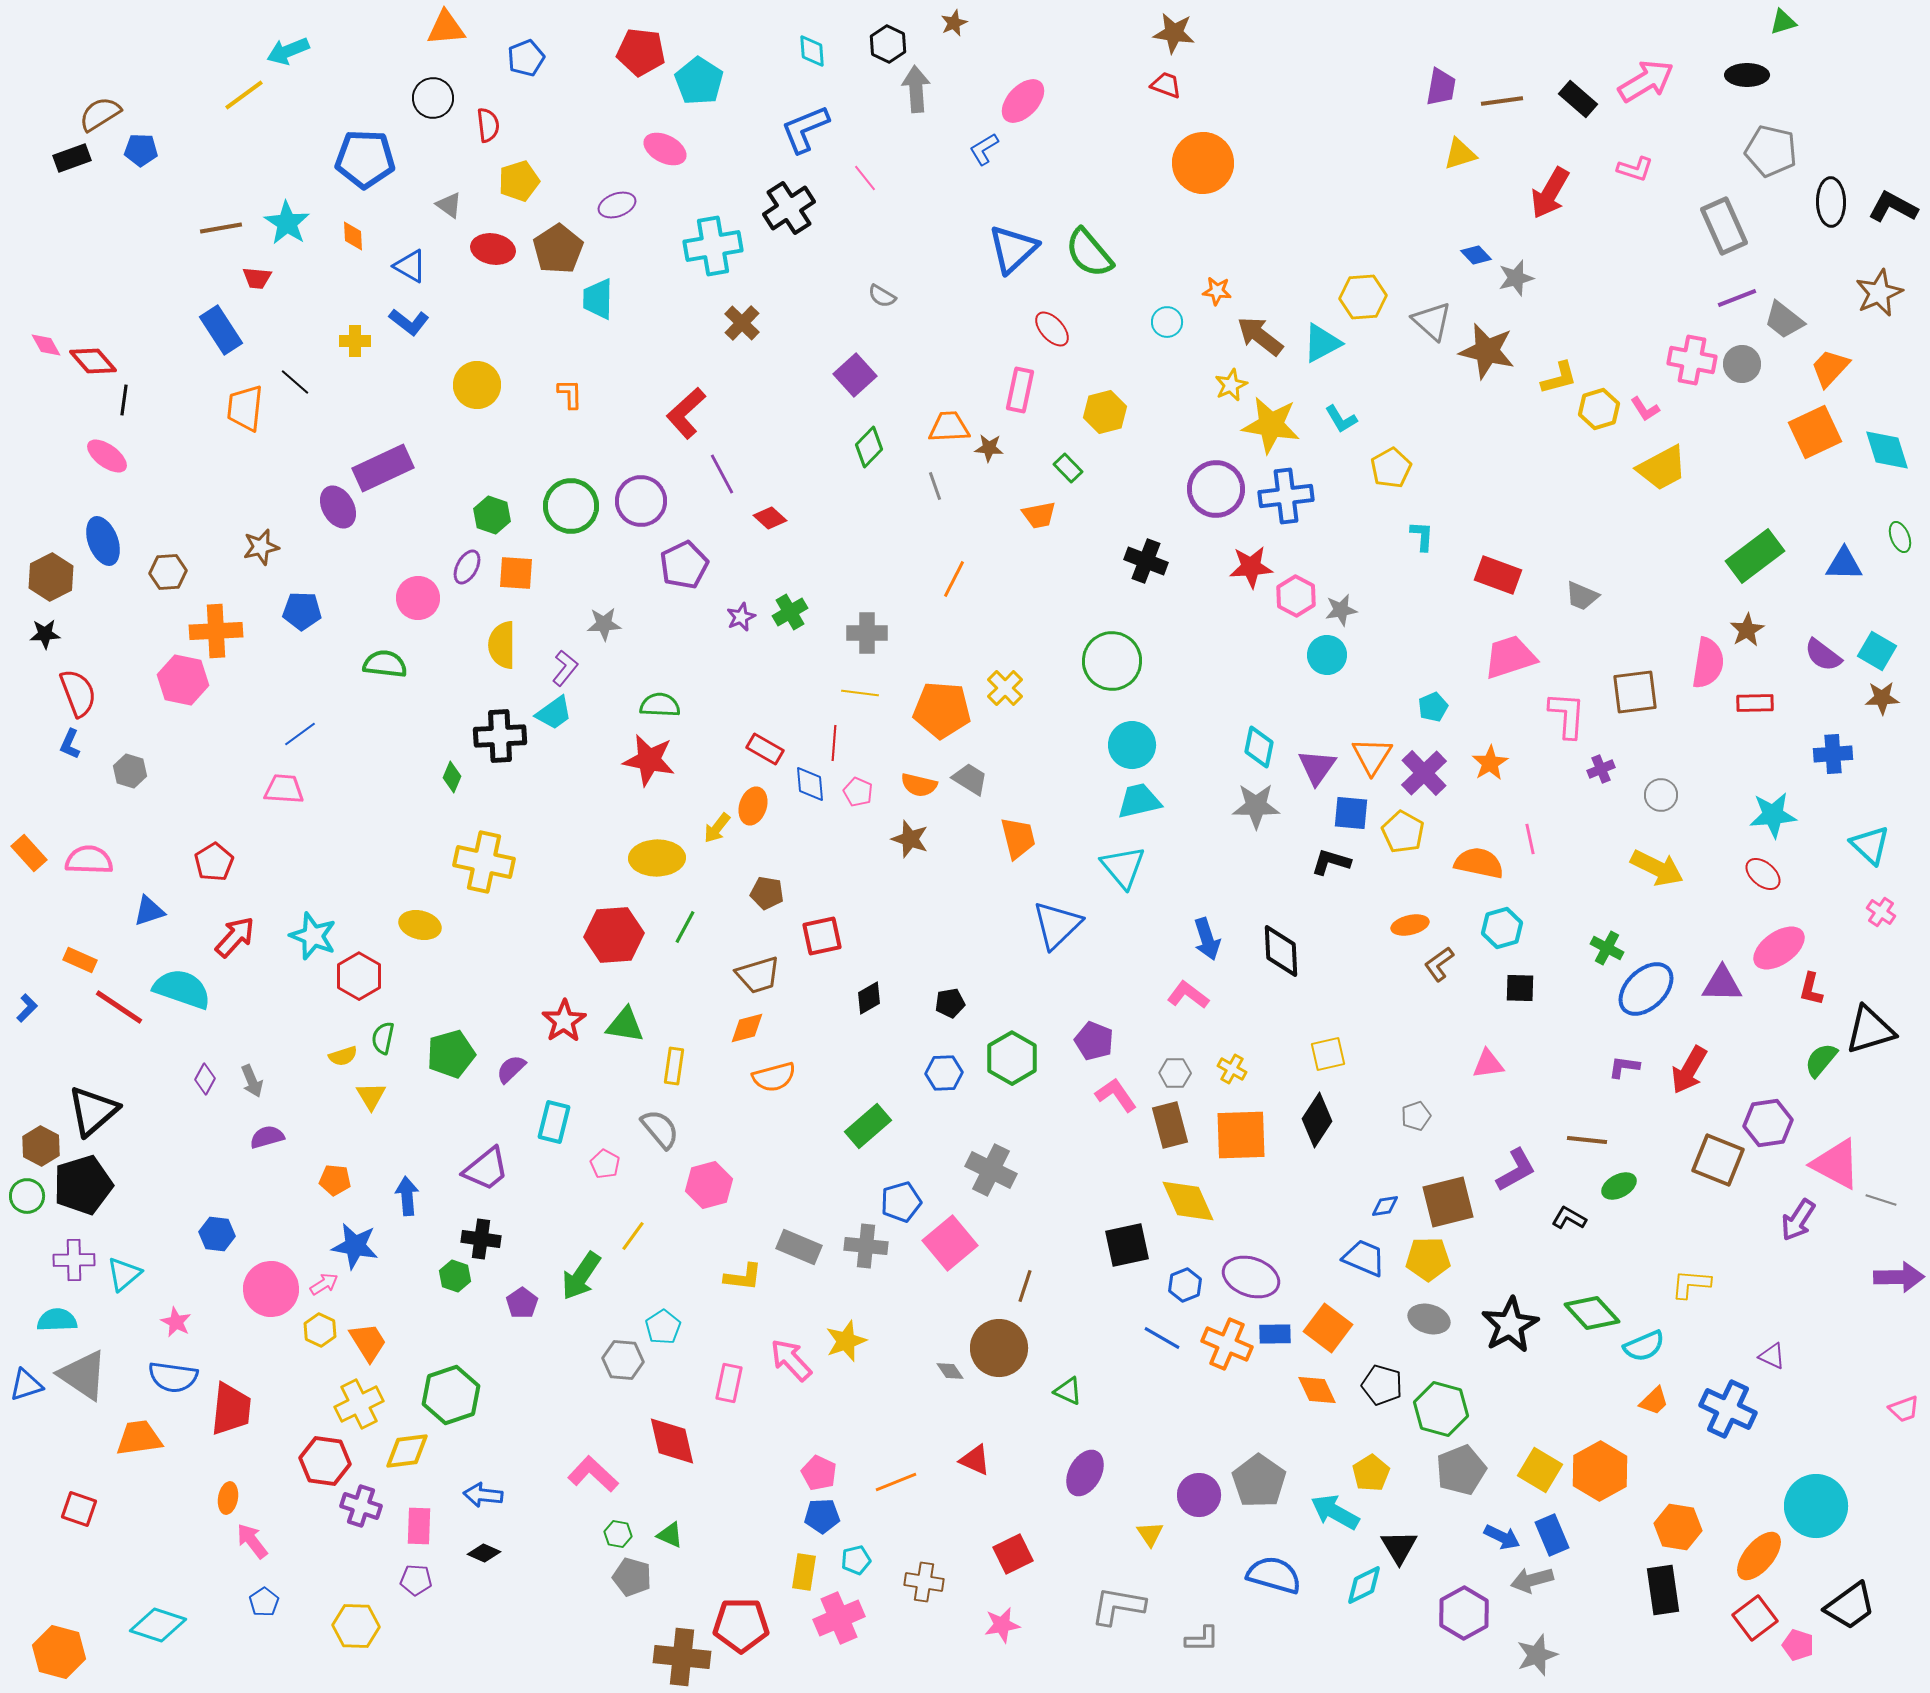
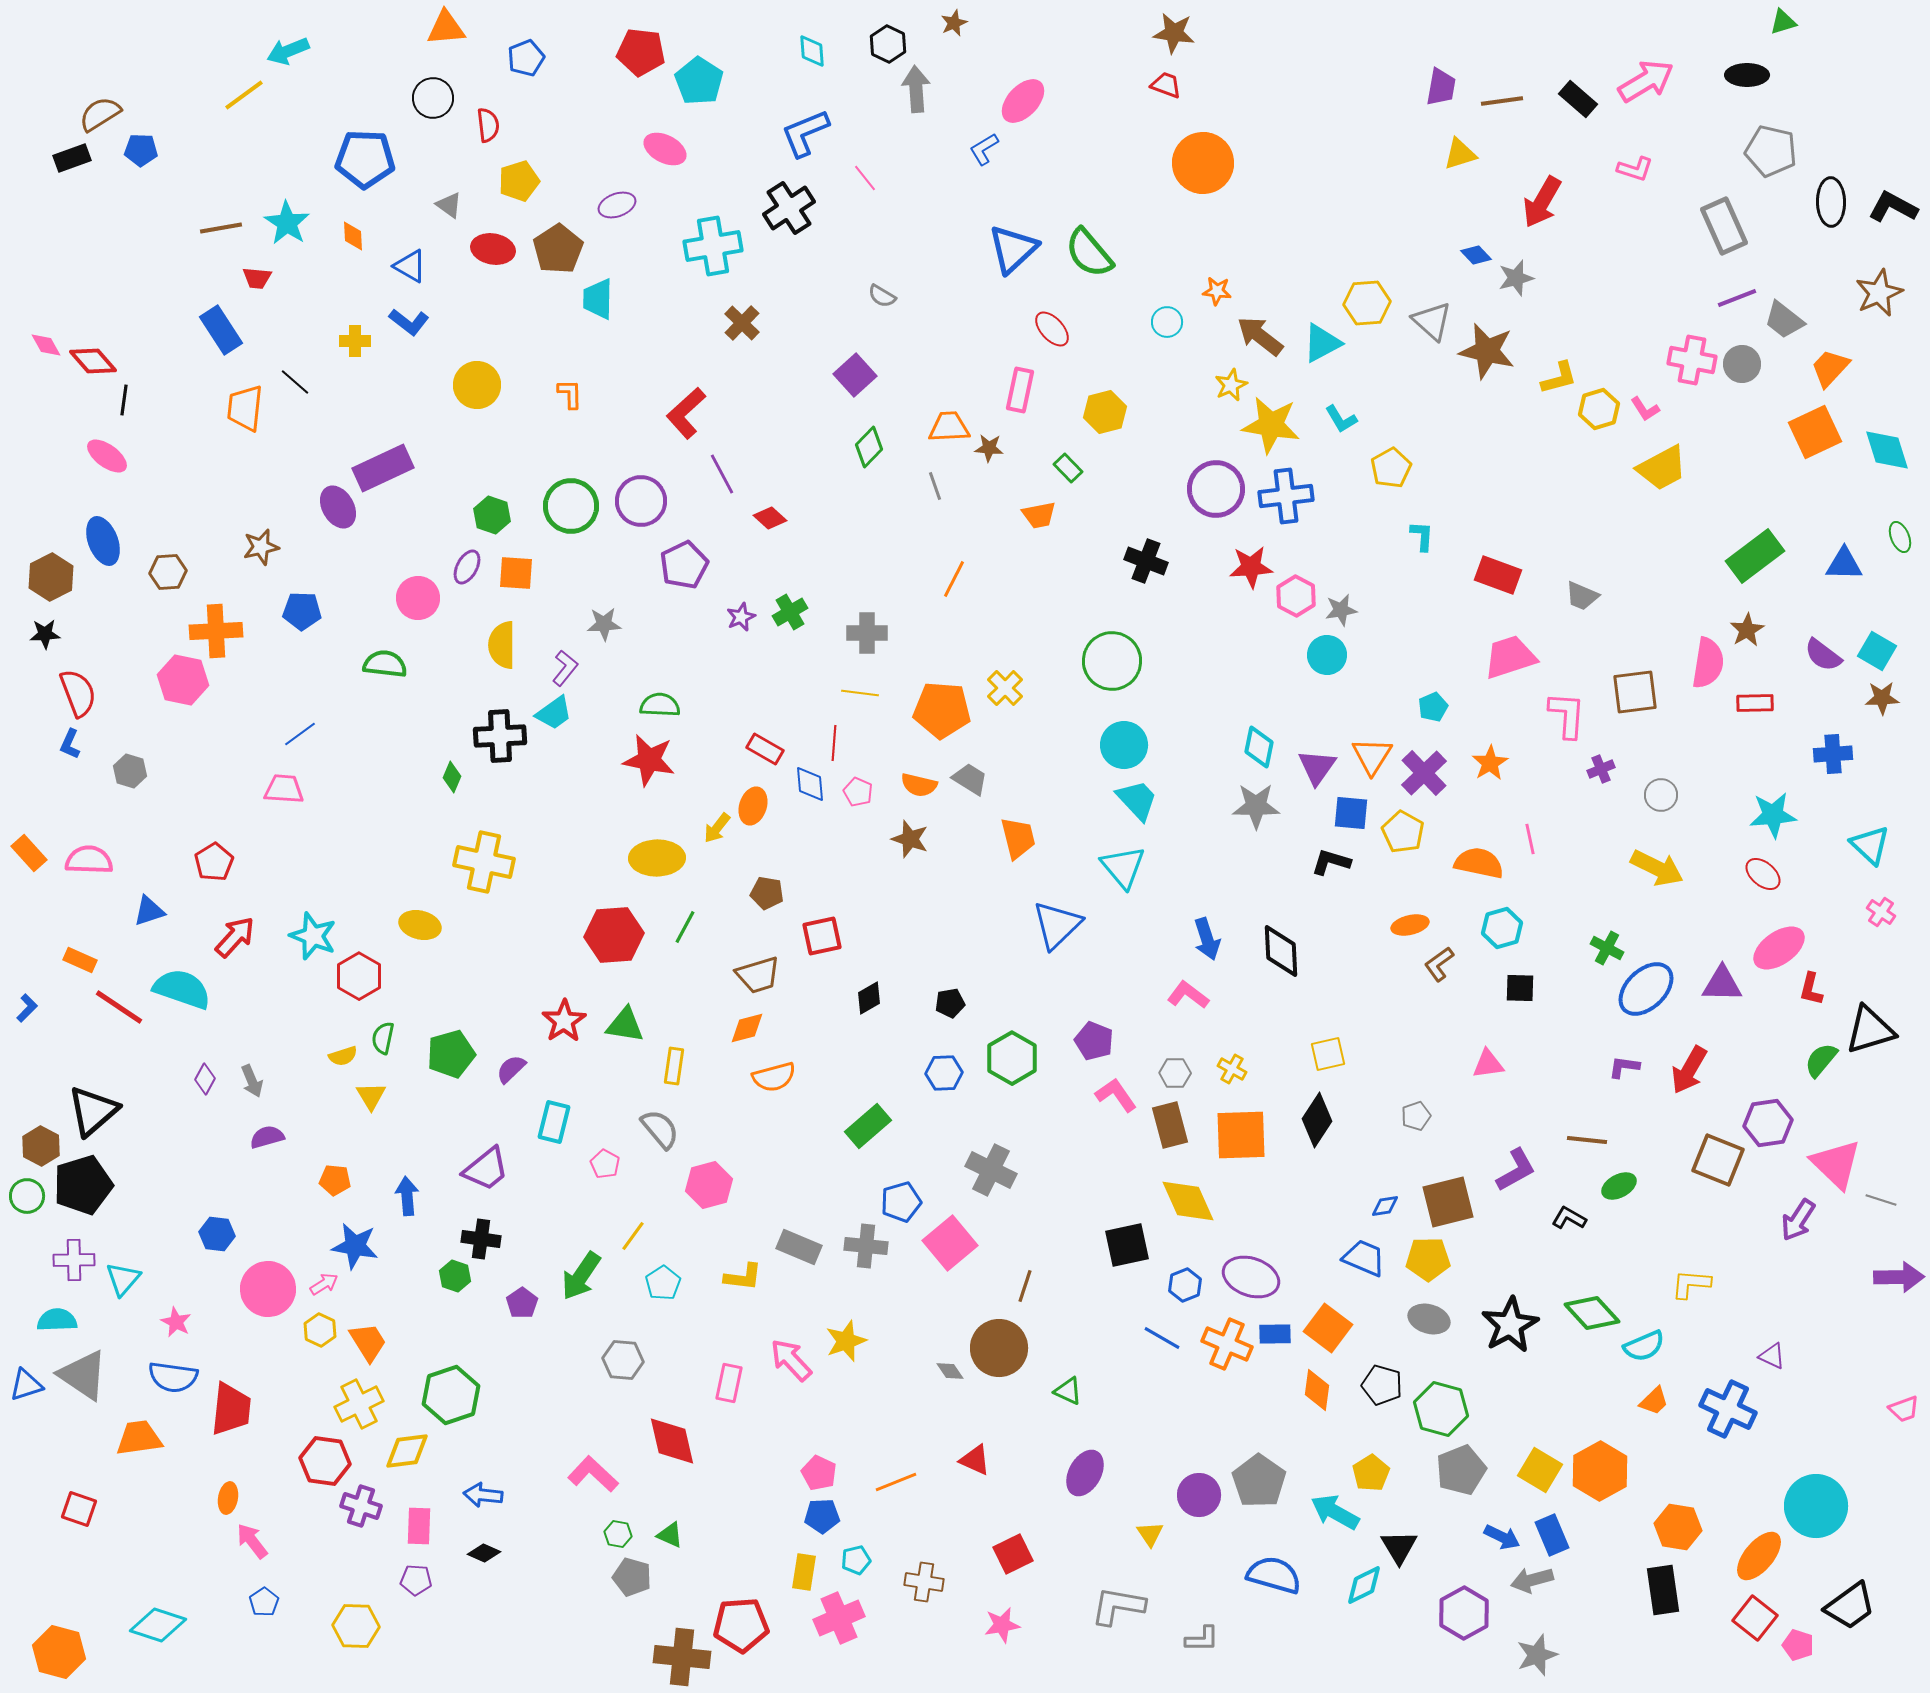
blue L-shape at (805, 129): moved 4 px down
red arrow at (1550, 193): moved 8 px left, 9 px down
yellow hexagon at (1363, 297): moved 4 px right, 6 px down
cyan circle at (1132, 745): moved 8 px left
cyan trapezoid at (1139, 801): moved 2 px left, 1 px up; rotated 60 degrees clockwise
pink triangle at (1836, 1164): rotated 16 degrees clockwise
cyan triangle at (124, 1274): moved 1 px left, 5 px down; rotated 9 degrees counterclockwise
pink circle at (271, 1289): moved 3 px left
cyan pentagon at (663, 1327): moved 44 px up
orange diamond at (1317, 1390): rotated 33 degrees clockwise
red square at (1755, 1618): rotated 15 degrees counterclockwise
red pentagon at (741, 1625): rotated 4 degrees counterclockwise
